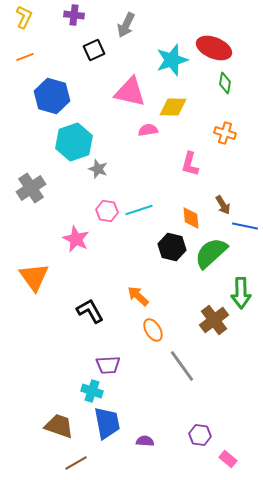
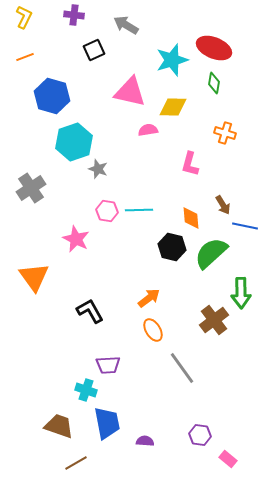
gray arrow: rotated 95 degrees clockwise
green diamond: moved 11 px left
cyan line: rotated 16 degrees clockwise
orange arrow: moved 11 px right, 2 px down; rotated 100 degrees clockwise
gray line: moved 2 px down
cyan cross: moved 6 px left, 1 px up
